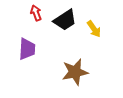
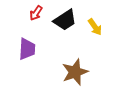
red arrow: rotated 126 degrees counterclockwise
yellow arrow: moved 1 px right, 2 px up
brown star: rotated 8 degrees counterclockwise
